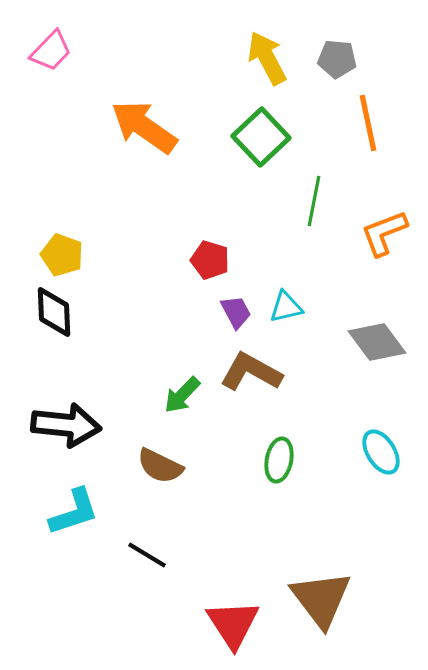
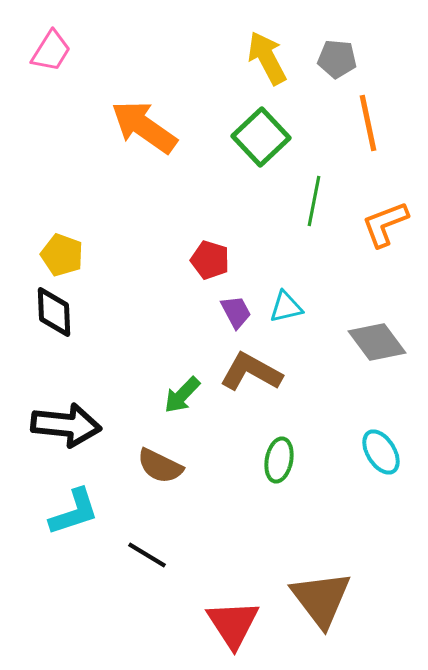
pink trapezoid: rotated 12 degrees counterclockwise
orange L-shape: moved 1 px right, 9 px up
